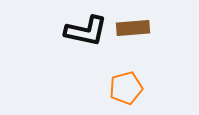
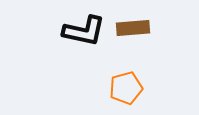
black L-shape: moved 2 px left
